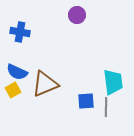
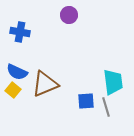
purple circle: moved 8 px left
yellow square: rotated 21 degrees counterclockwise
gray line: rotated 18 degrees counterclockwise
